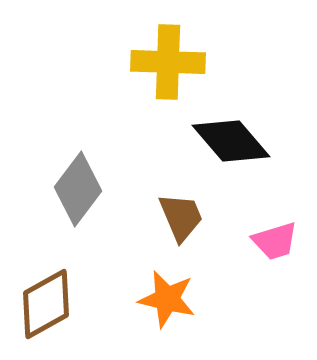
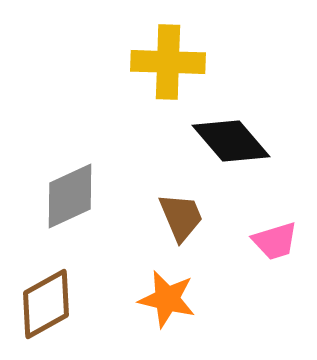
gray diamond: moved 8 px left, 7 px down; rotated 28 degrees clockwise
